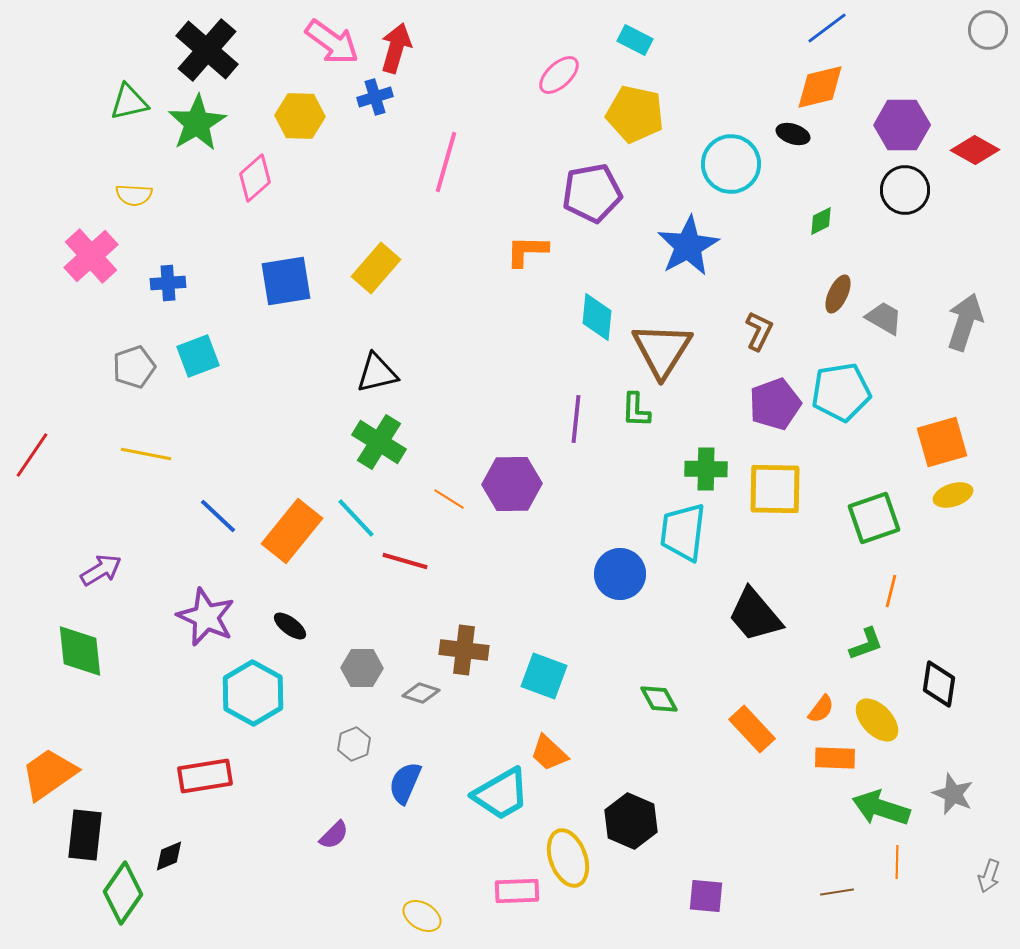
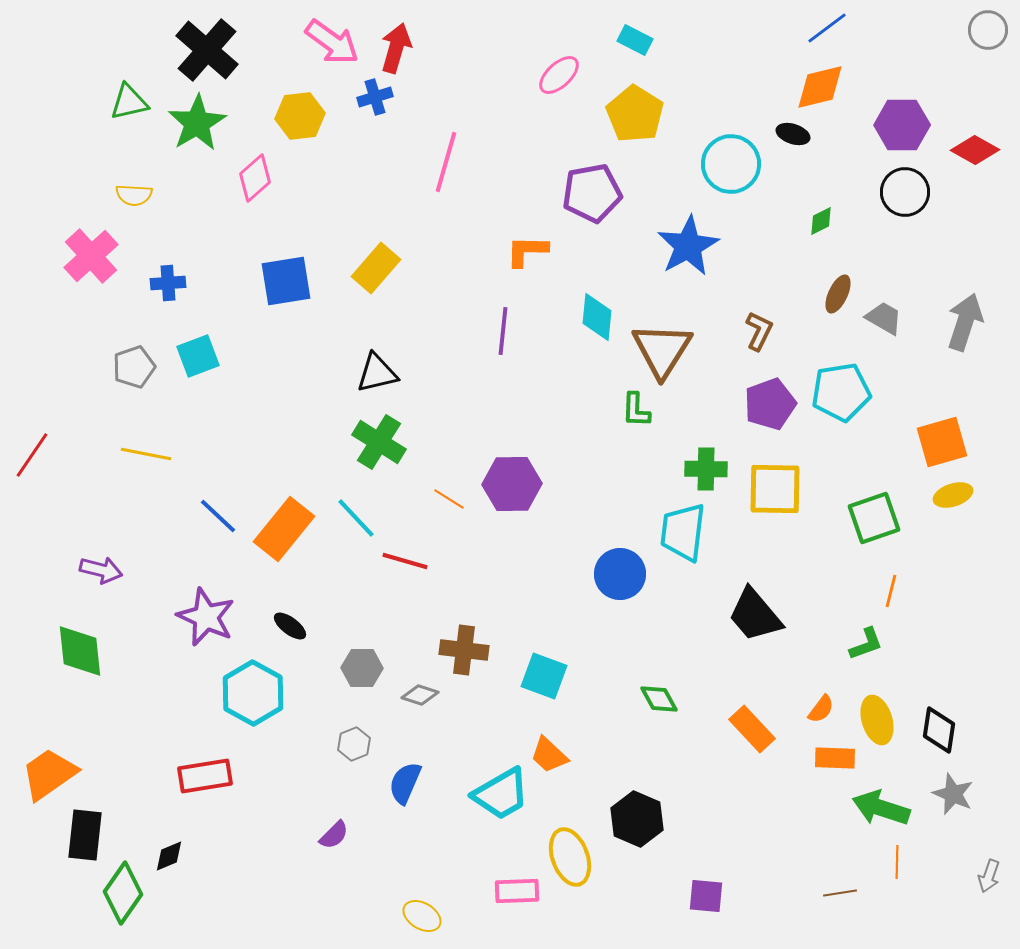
yellow pentagon at (635, 114): rotated 20 degrees clockwise
yellow hexagon at (300, 116): rotated 9 degrees counterclockwise
black circle at (905, 190): moved 2 px down
purple pentagon at (775, 404): moved 5 px left
purple line at (576, 419): moved 73 px left, 88 px up
orange rectangle at (292, 531): moved 8 px left, 2 px up
purple arrow at (101, 570): rotated 45 degrees clockwise
black diamond at (939, 684): moved 46 px down
gray diamond at (421, 693): moved 1 px left, 2 px down
yellow ellipse at (877, 720): rotated 27 degrees clockwise
orange trapezoid at (549, 753): moved 2 px down
black hexagon at (631, 821): moved 6 px right, 2 px up
yellow ellipse at (568, 858): moved 2 px right, 1 px up
brown line at (837, 892): moved 3 px right, 1 px down
